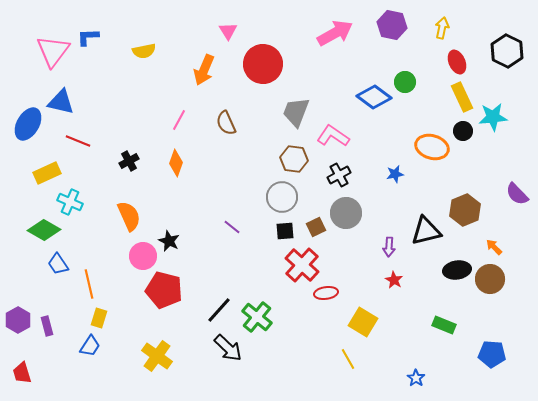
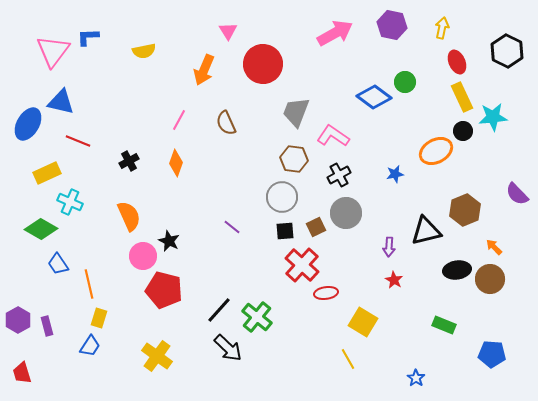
orange ellipse at (432, 147): moved 4 px right, 4 px down; rotated 44 degrees counterclockwise
green diamond at (44, 230): moved 3 px left, 1 px up
